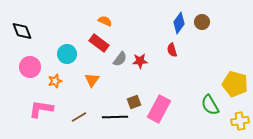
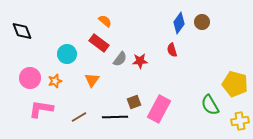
orange semicircle: rotated 16 degrees clockwise
pink circle: moved 11 px down
